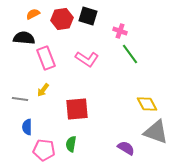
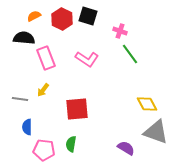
orange semicircle: moved 1 px right, 2 px down
red hexagon: rotated 25 degrees counterclockwise
